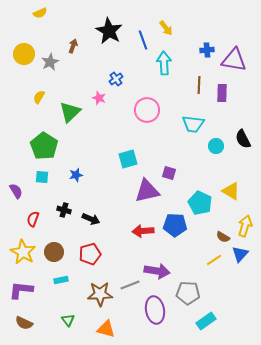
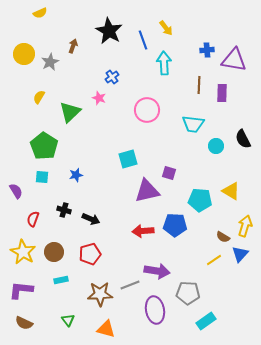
blue cross at (116, 79): moved 4 px left, 2 px up
cyan pentagon at (200, 203): moved 3 px up; rotated 20 degrees counterclockwise
